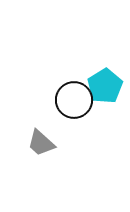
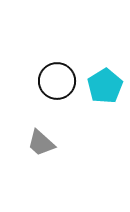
black circle: moved 17 px left, 19 px up
